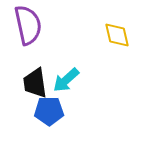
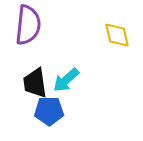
purple semicircle: rotated 18 degrees clockwise
